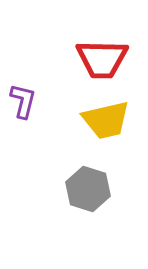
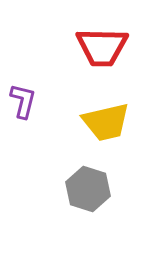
red trapezoid: moved 12 px up
yellow trapezoid: moved 2 px down
